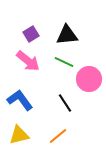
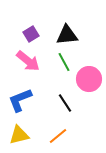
green line: rotated 36 degrees clockwise
blue L-shape: rotated 76 degrees counterclockwise
